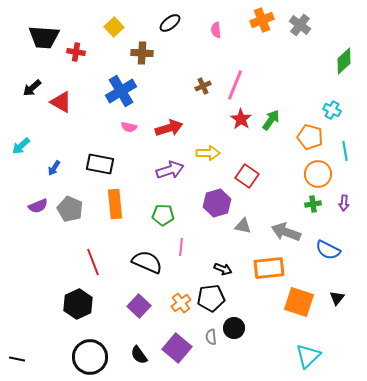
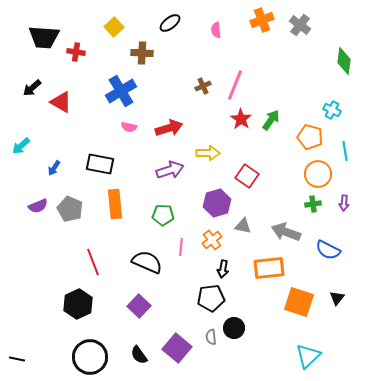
green diamond at (344, 61): rotated 40 degrees counterclockwise
black arrow at (223, 269): rotated 78 degrees clockwise
orange cross at (181, 303): moved 31 px right, 63 px up
